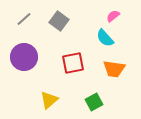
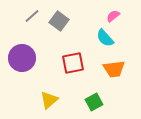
gray line: moved 8 px right, 3 px up
purple circle: moved 2 px left, 1 px down
orange trapezoid: rotated 15 degrees counterclockwise
